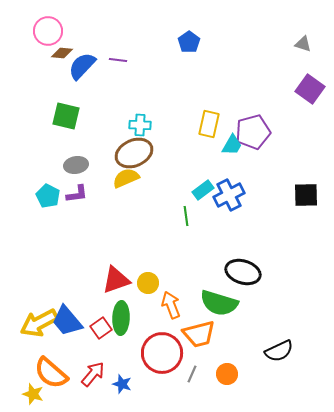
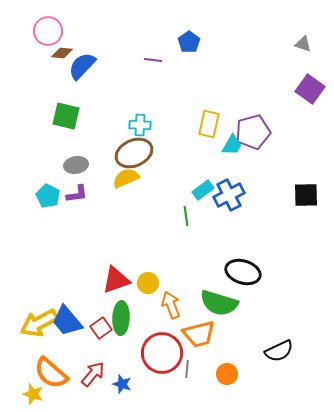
purple line: moved 35 px right
gray line: moved 5 px left, 5 px up; rotated 18 degrees counterclockwise
